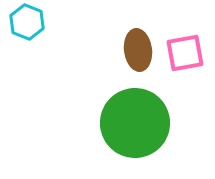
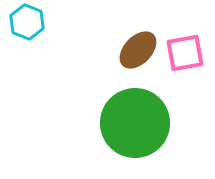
brown ellipse: rotated 51 degrees clockwise
